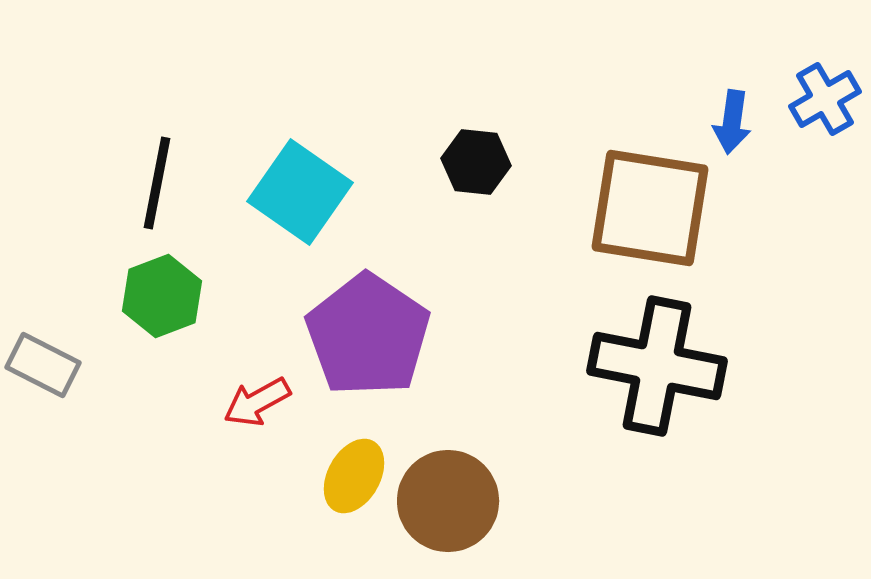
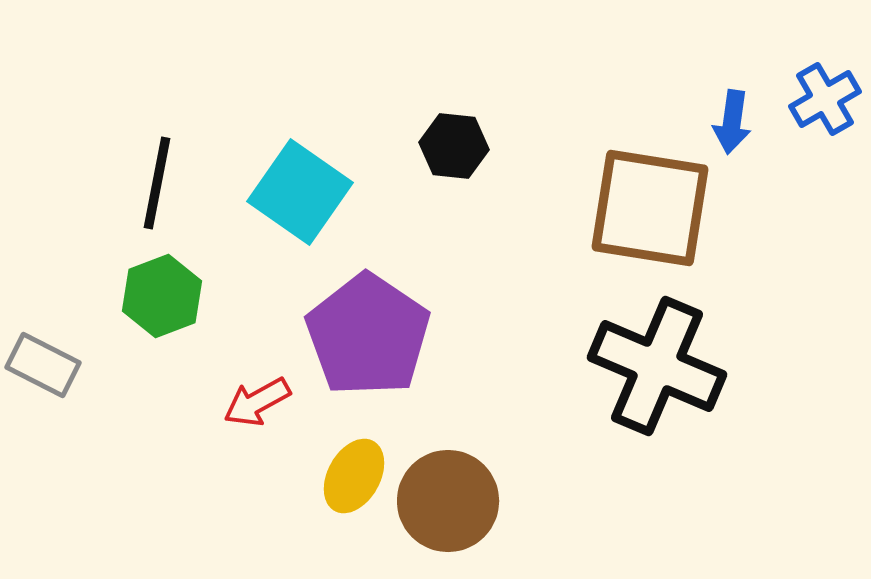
black hexagon: moved 22 px left, 16 px up
black cross: rotated 12 degrees clockwise
